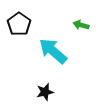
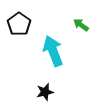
green arrow: rotated 21 degrees clockwise
cyan arrow: rotated 28 degrees clockwise
